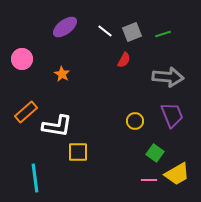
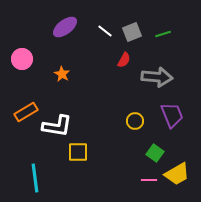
gray arrow: moved 11 px left
orange rectangle: rotated 10 degrees clockwise
